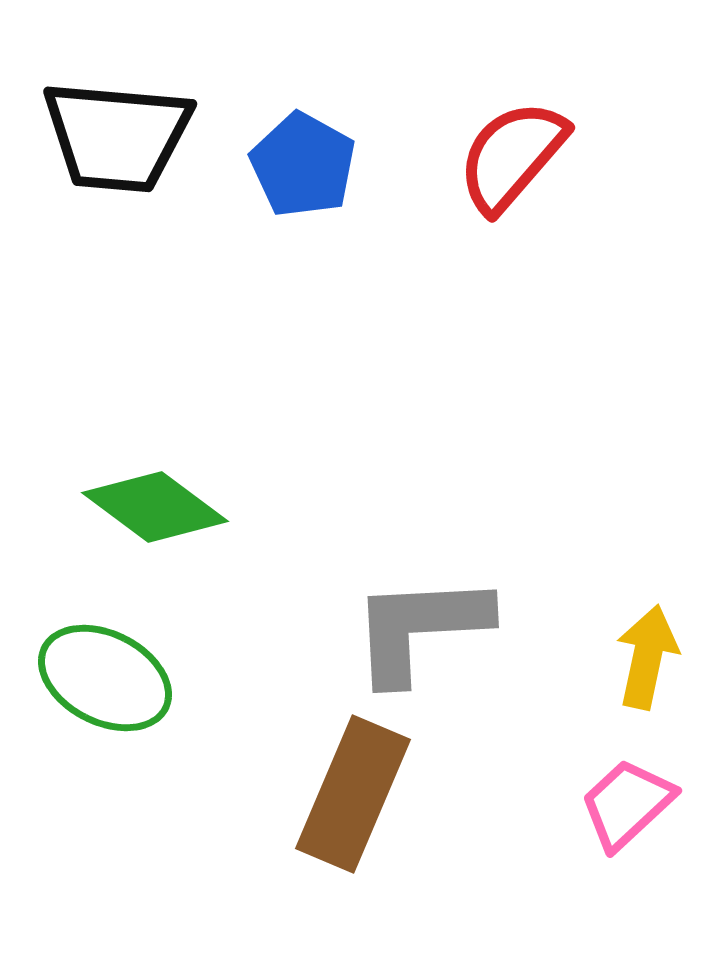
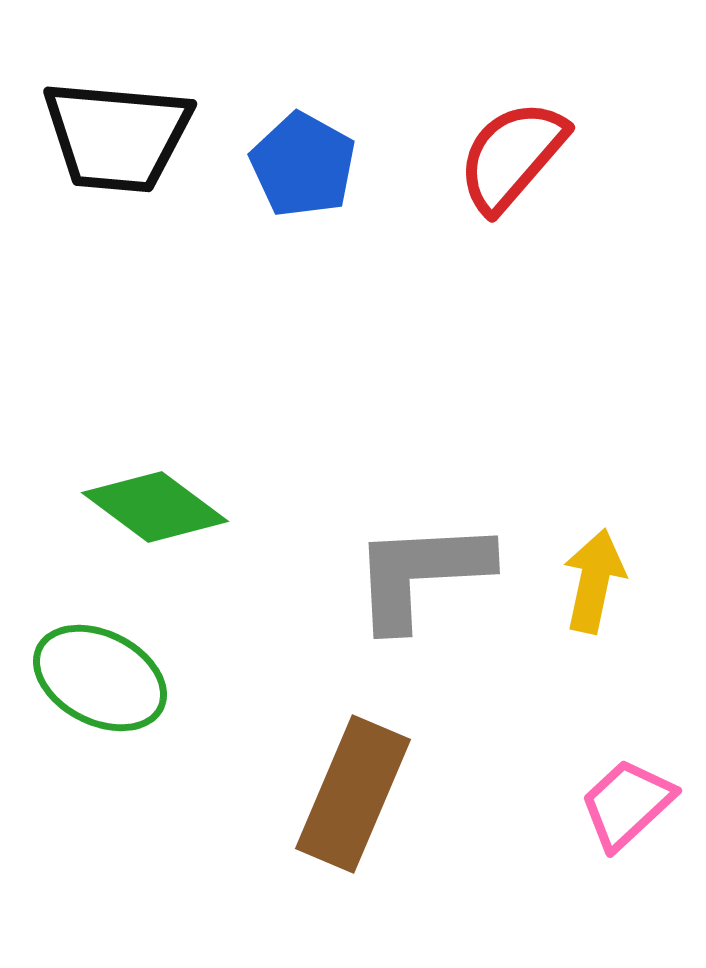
gray L-shape: moved 1 px right, 54 px up
yellow arrow: moved 53 px left, 76 px up
green ellipse: moved 5 px left
